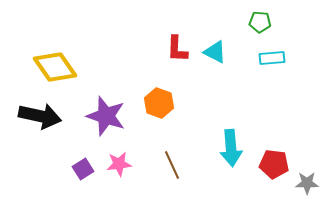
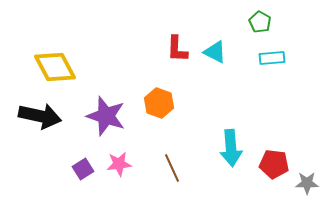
green pentagon: rotated 25 degrees clockwise
yellow diamond: rotated 6 degrees clockwise
brown line: moved 3 px down
